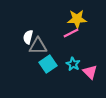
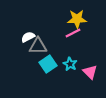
pink line: moved 2 px right
white semicircle: rotated 48 degrees clockwise
cyan star: moved 3 px left
